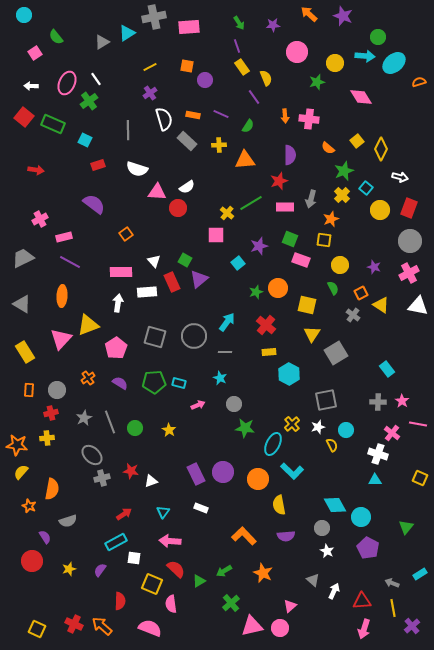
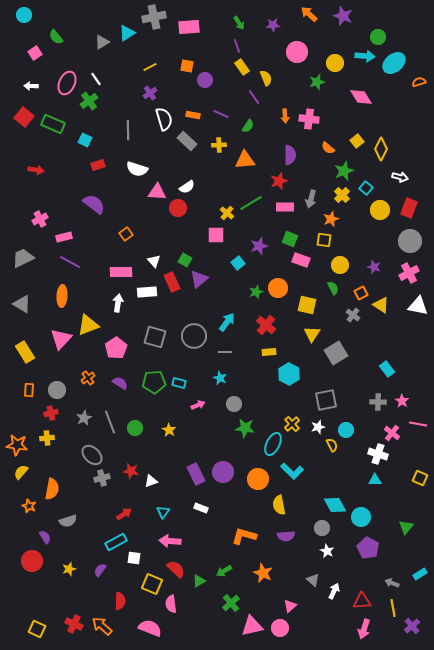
orange L-shape at (244, 536): rotated 30 degrees counterclockwise
